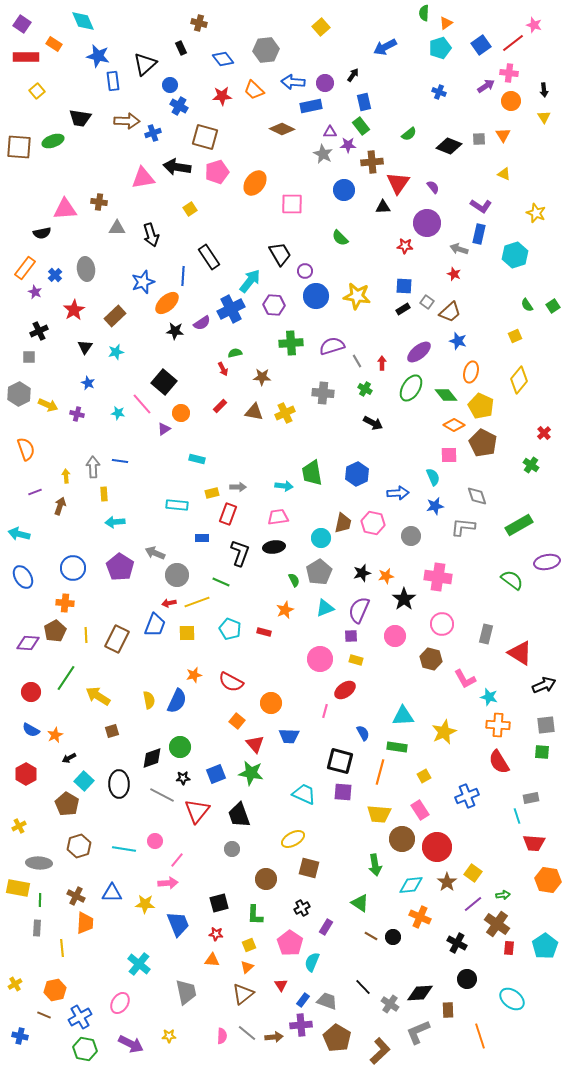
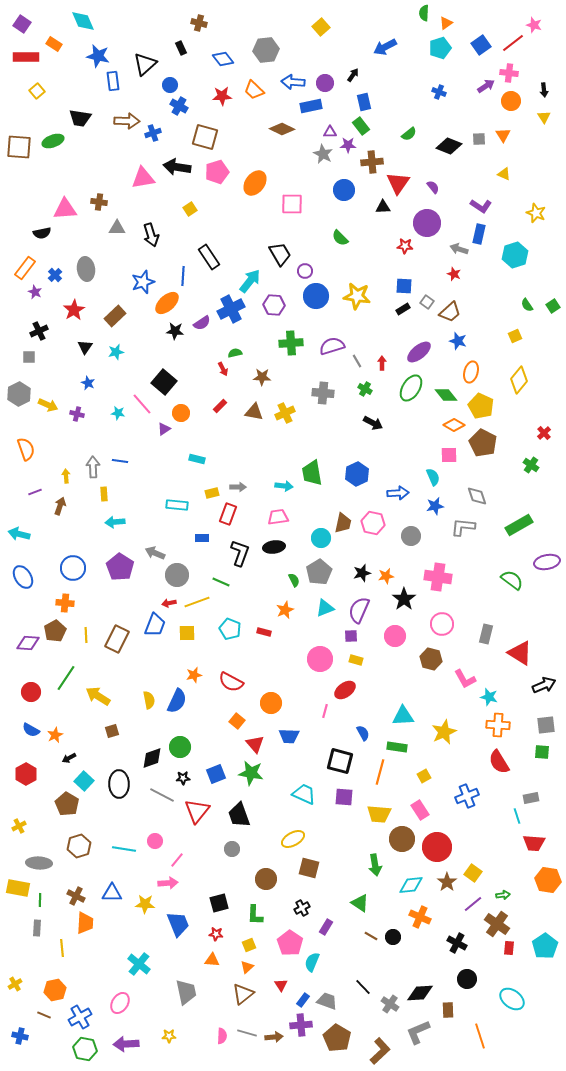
purple square at (343, 792): moved 1 px right, 5 px down
gray line at (247, 1033): rotated 24 degrees counterclockwise
purple arrow at (131, 1044): moved 5 px left; rotated 150 degrees clockwise
